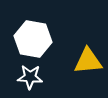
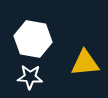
yellow triangle: moved 3 px left, 2 px down
